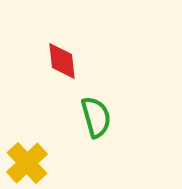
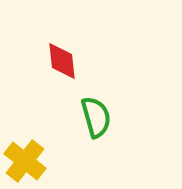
yellow cross: moved 2 px left, 2 px up; rotated 9 degrees counterclockwise
